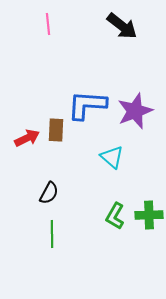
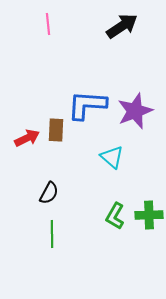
black arrow: rotated 72 degrees counterclockwise
